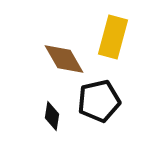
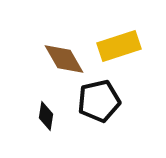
yellow rectangle: moved 6 px right, 9 px down; rotated 57 degrees clockwise
black diamond: moved 6 px left
